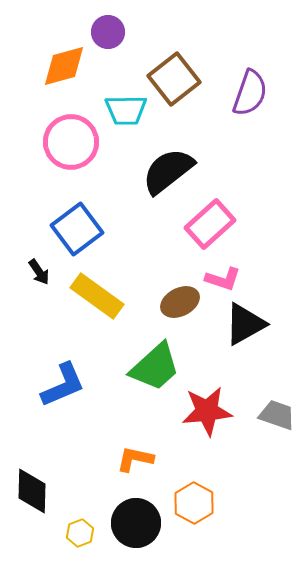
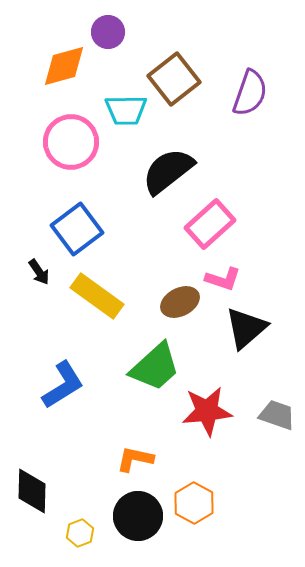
black triangle: moved 1 px right, 4 px down; rotated 12 degrees counterclockwise
blue L-shape: rotated 9 degrees counterclockwise
black circle: moved 2 px right, 7 px up
